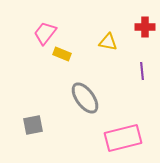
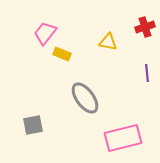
red cross: rotated 18 degrees counterclockwise
purple line: moved 5 px right, 2 px down
